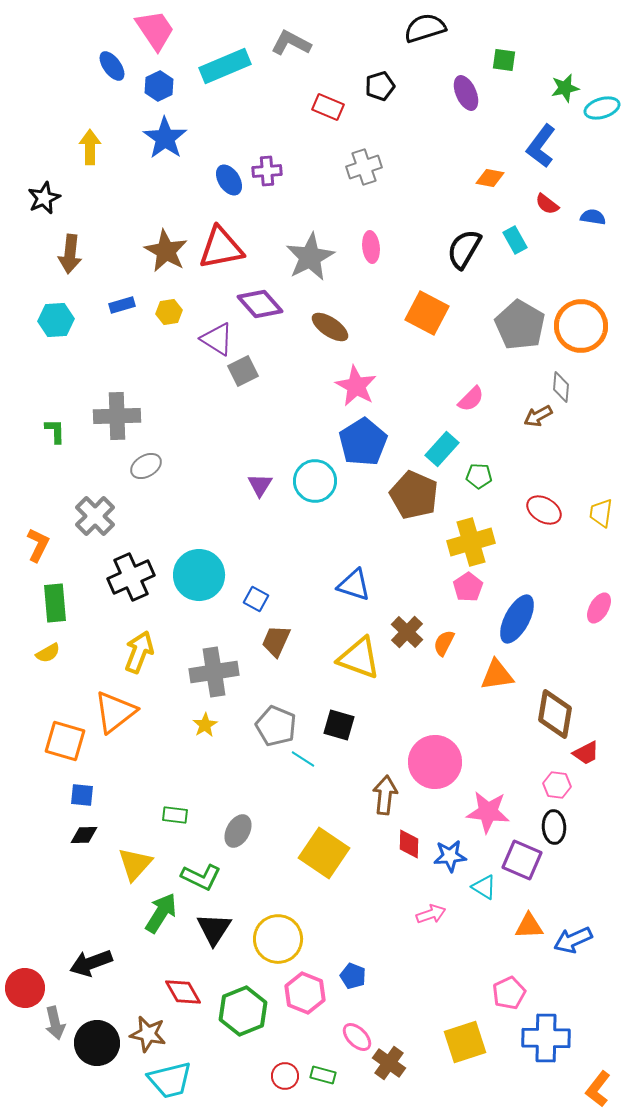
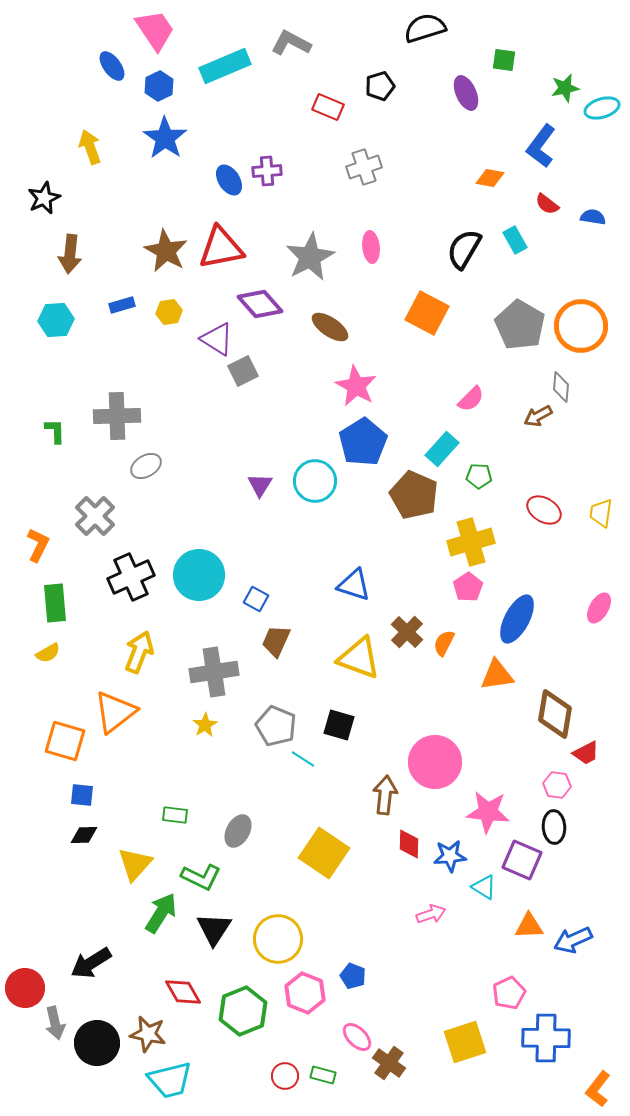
yellow arrow at (90, 147): rotated 20 degrees counterclockwise
black arrow at (91, 963): rotated 12 degrees counterclockwise
